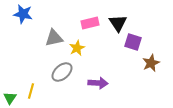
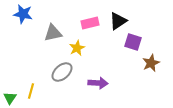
black triangle: moved 2 px up; rotated 30 degrees clockwise
gray triangle: moved 1 px left, 5 px up
